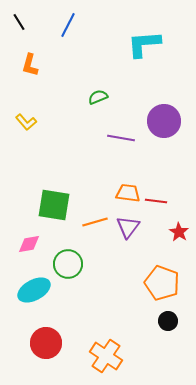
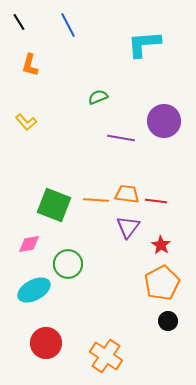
blue line: rotated 55 degrees counterclockwise
orange trapezoid: moved 1 px left, 1 px down
green square: rotated 12 degrees clockwise
orange line: moved 1 px right, 22 px up; rotated 20 degrees clockwise
red star: moved 18 px left, 13 px down
orange pentagon: rotated 24 degrees clockwise
